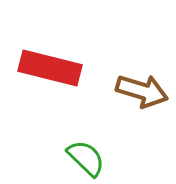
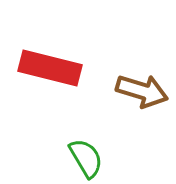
green semicircle: rotated 15 degrees clockwise
